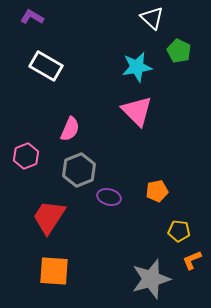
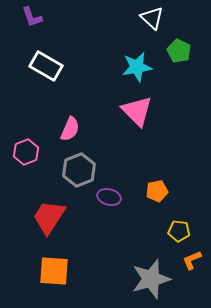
purple L-shape: rotated 140 degrees counterclockwise
pink hexagon: moved 4 px up
